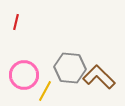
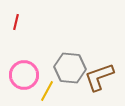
brown L-shape: rotated 64 degrees counterclockwise
yellow line: moved 2 px right
